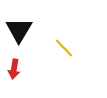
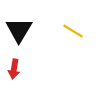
yellow line: moved 9 px right, 17 px up; rotated 15 degrees counterclockwise
